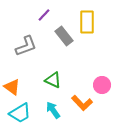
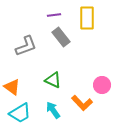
purple line: moved 10 px right; rotated 40 degrees clockwise
yellow rectangle: moved 4 px up
gray rectangle: moved 3 px left, 1 px down
